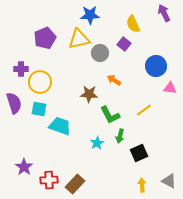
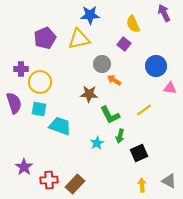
gray circle: moved 2 px right, 11 px down
